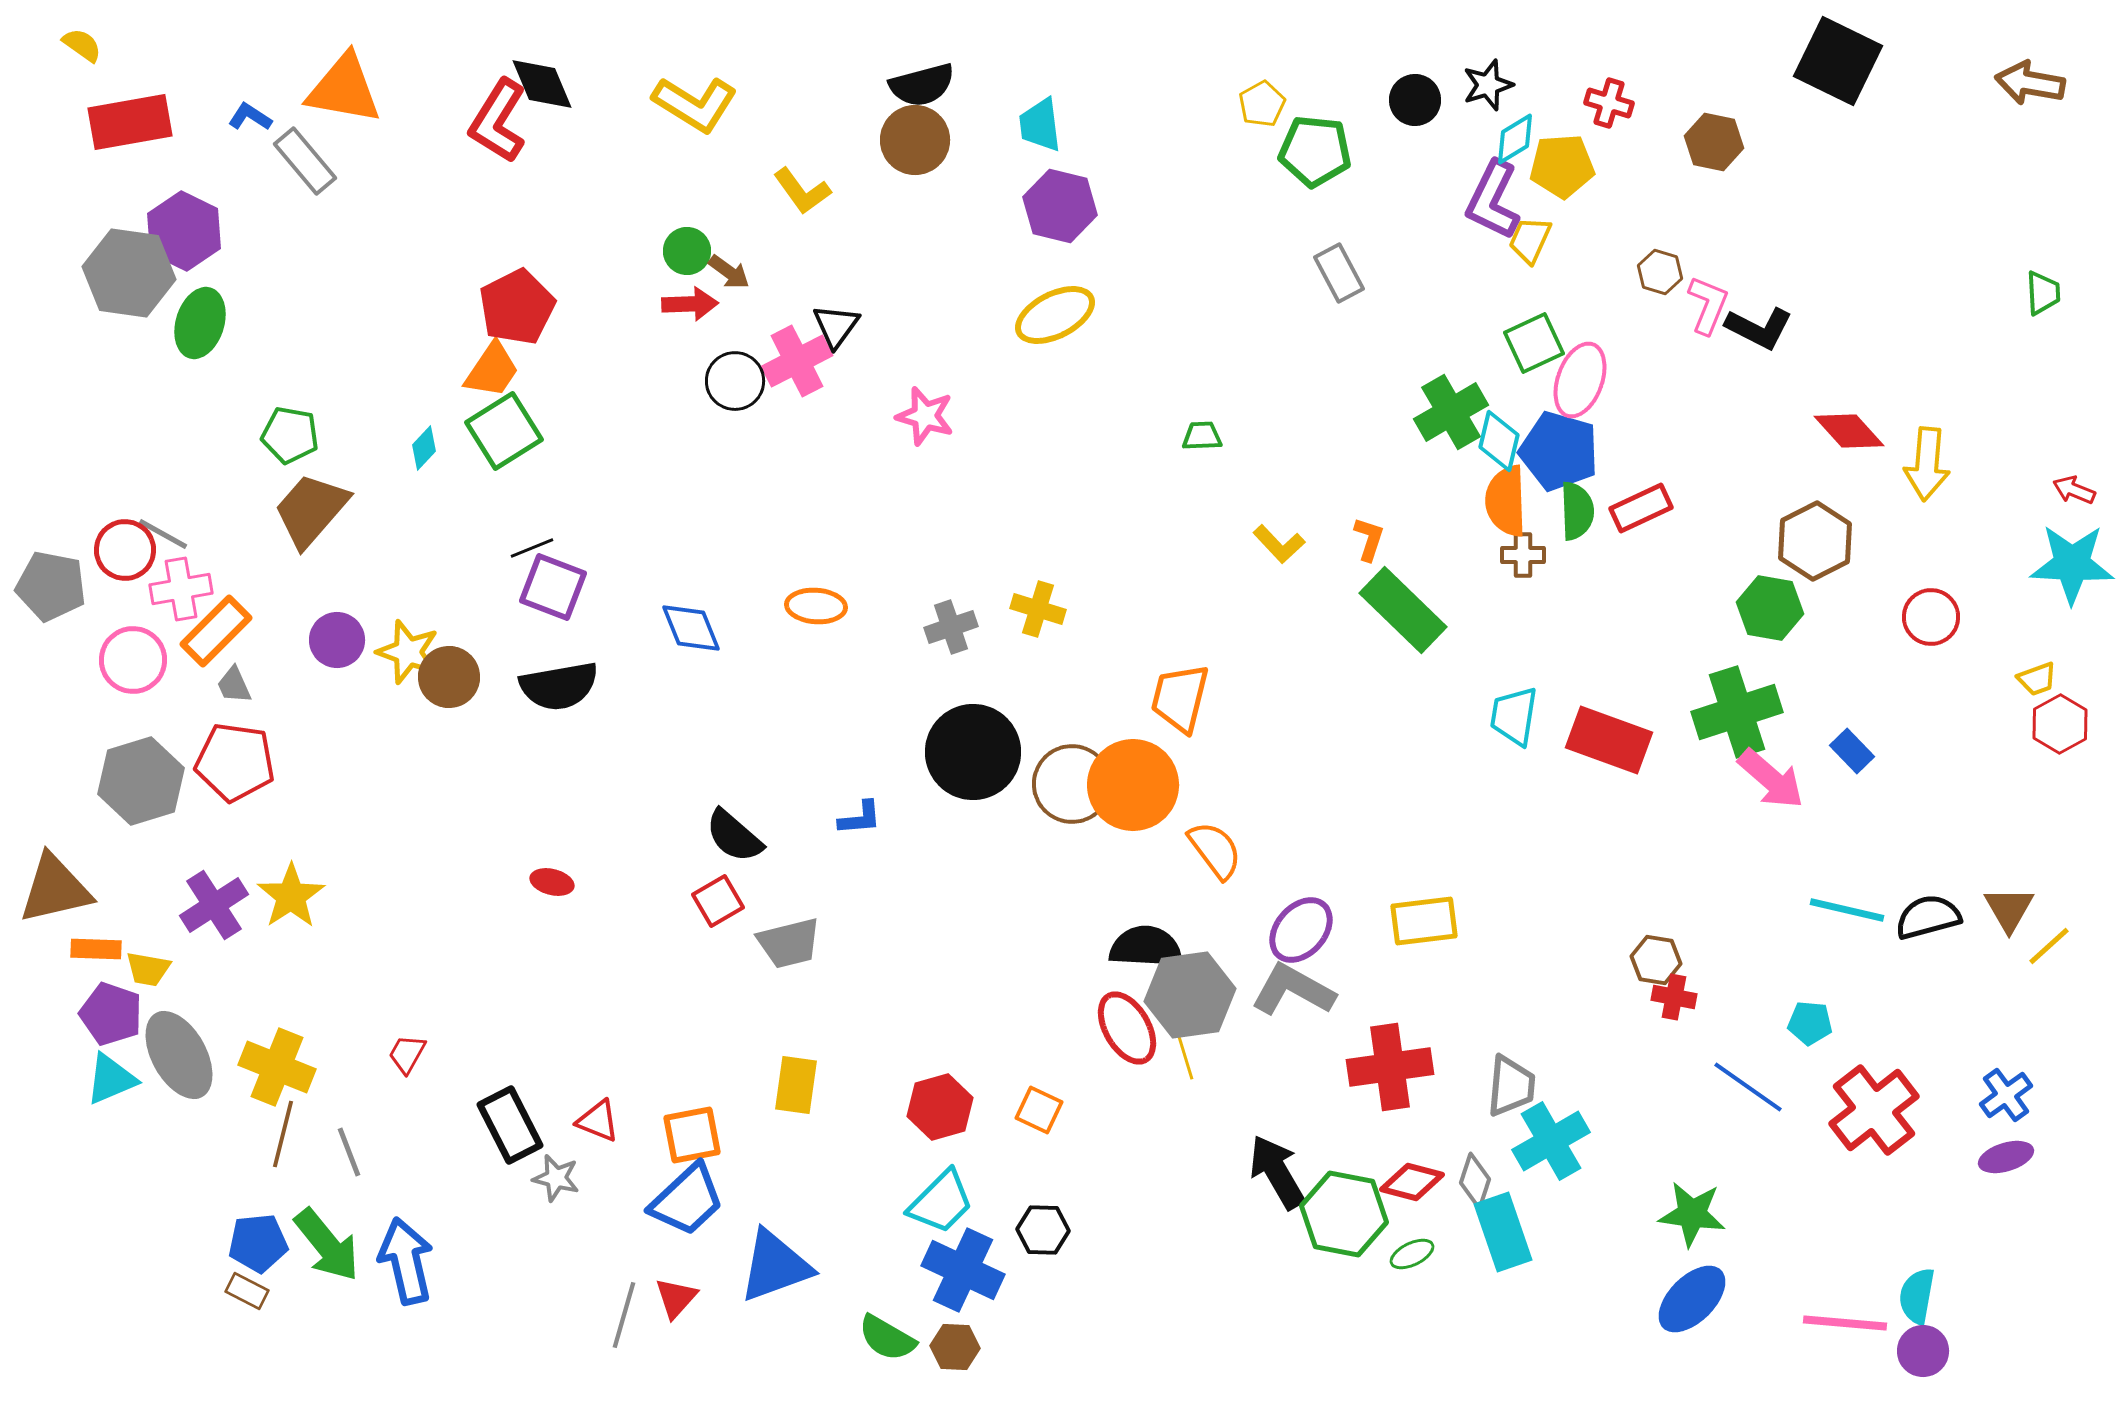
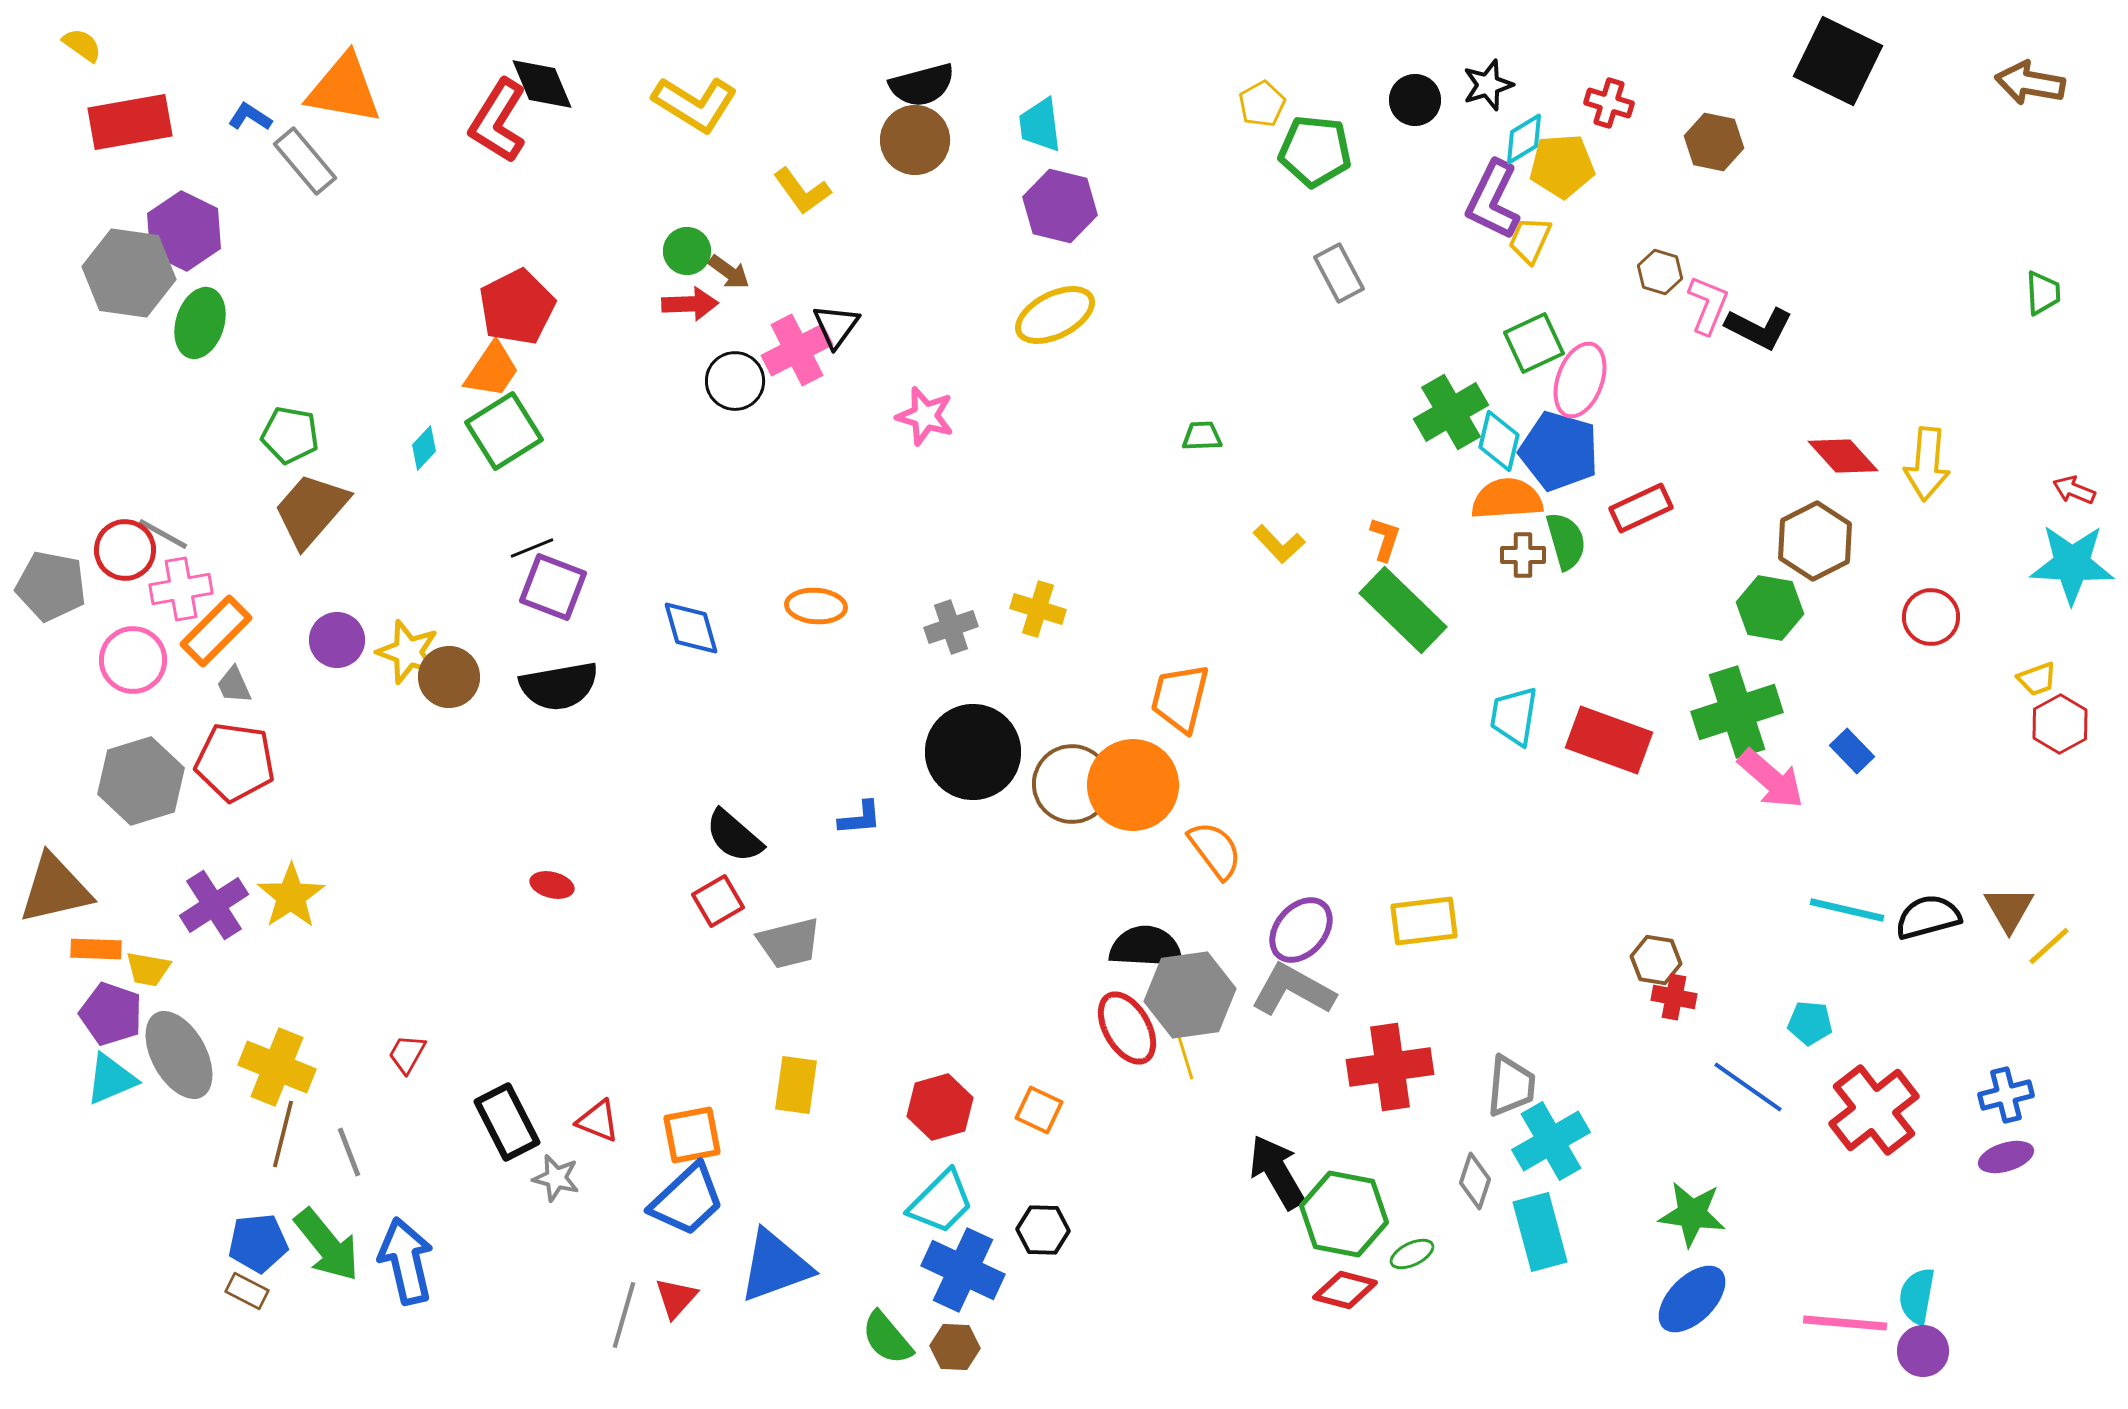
cyan diamond at (1515, 139): moved 9 px right
pink cross at (797, 361): moved 11 px up
red diamond at (1849, 431): moved 6 px left, 25 px down
orange semicircle at (1506, 501): moved 1 px right, 2 px up; rotated 88 degrees clockwise
green semicircle at (1577, 511): moved 11 px left, 30 px down; rotated 14 degrees counterclockwise
orange L-shape at (1369, 539): moved 16 px right
blue diamond at (691, 628): rotated 6 degrees clockwise
red ellipse at (552, 882): moved 3 px down
blue cross at (2006, 1095): rotated 22 degrees clockwise
black rectangle at (510, 1125): moved 3 px left, 3 px up
red diamond at (1412, 1182): moved 67 px left, 108 px down
cyan rectangle at (1503, 1232): moved 37 px right; rotated 4 degrees clockwise
green semicircle at (887, 1338): rotated 20 degrees clockwise
